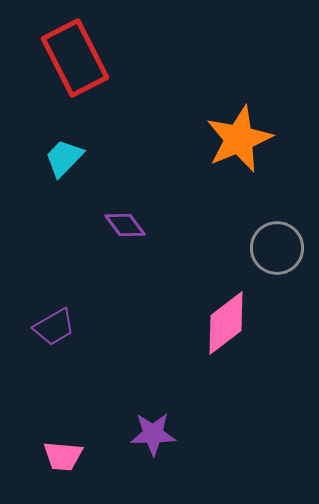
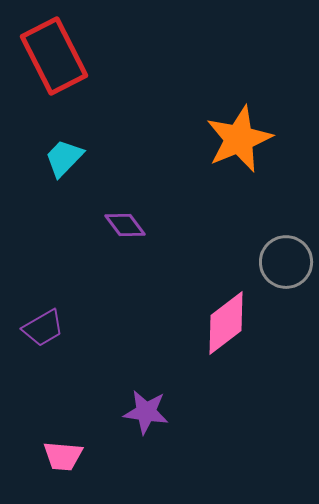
red rectangle: moved 21 px left, 2 px up
gray circle: moved 9 px right, 14 px down
purple trapezoid: moved 11 px left, 1 px down
purple star: moved 7 px left, 22 px up; rotated 9 degrees clockwise
